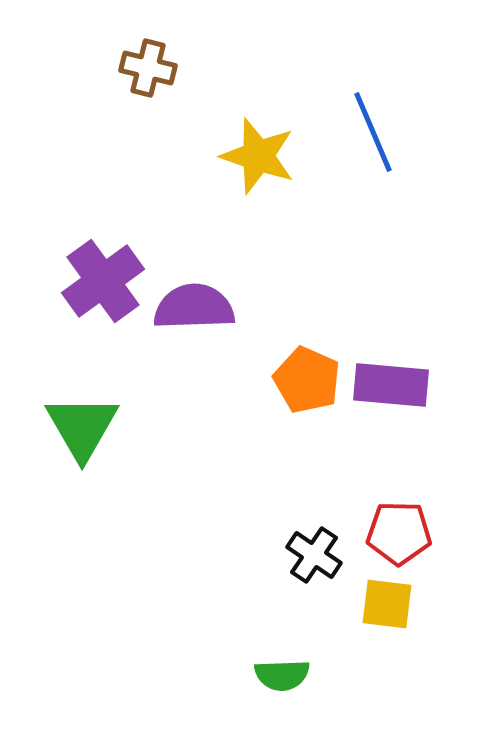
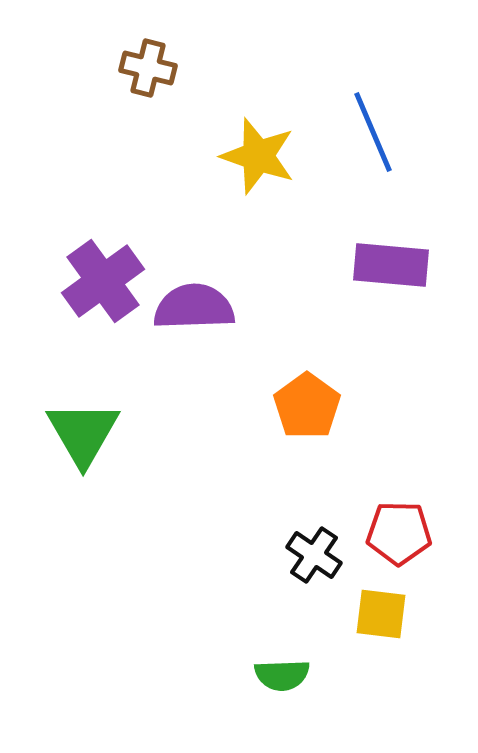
orange pentagon: moved 26 px down; rotated 12 degrees clockwise
purple rectangle: moved 120 px up
green triangle: moved 1 px right, 6 px down
yellow square: moved 6 px left, 10 px down
